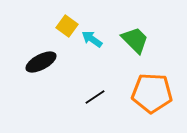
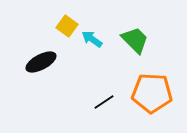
black line: moved 9 px right, 5 px down
